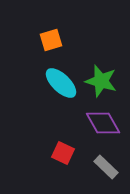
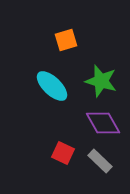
orange square: moved 15 px right
cyan ellipse: moved 9 px left, 3 px down
gray rectangle: moved 6 px left, 6 px up
